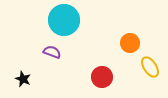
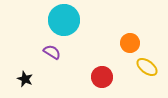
purple semicircle: rotated 12 degrees clockwise
yellow ellipse: moved 3 px left; rotated 20 degrees counterclockwise
black star: moved 2 px right
